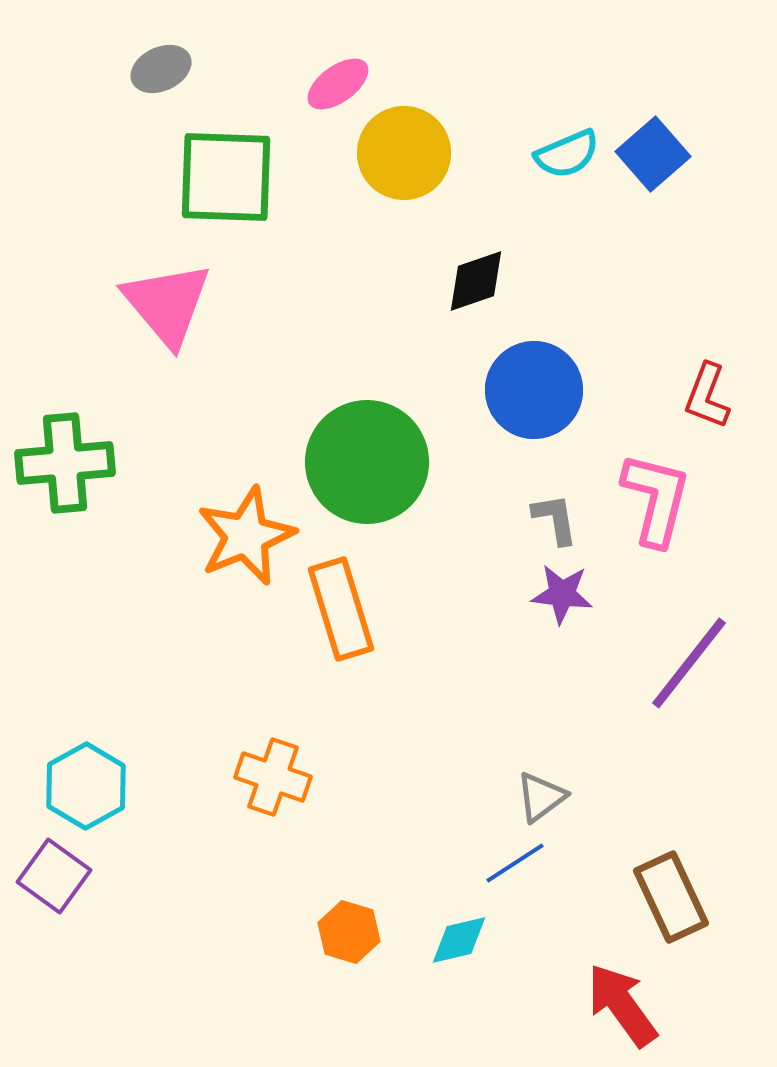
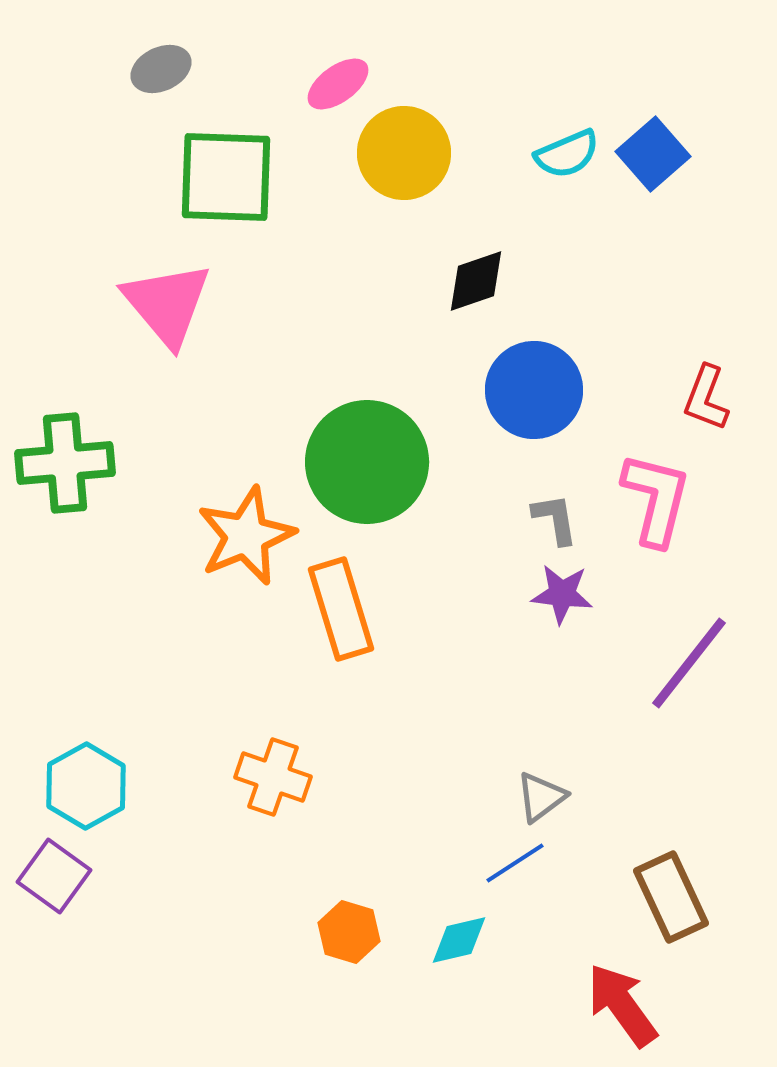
red L-shape: moved 1 px left, 2 px down
